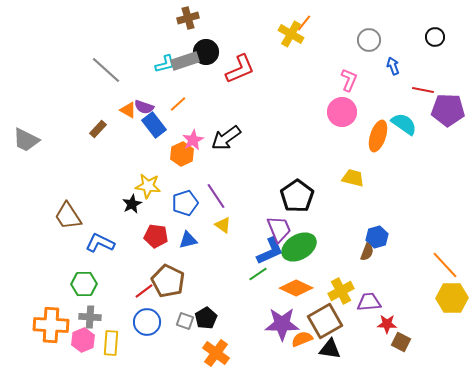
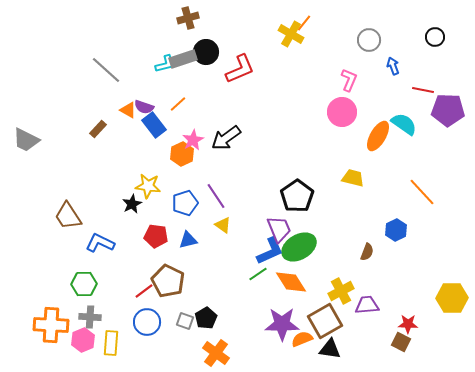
gray rectangle at (185, 61): moved 2 px left, 2 px up
orange ellipse at (378, 136): rotated 12 degrees clockwise
blue hexagon at (377, 237): moved 19 px right, 7 px up; rotated 10 degrees counterclockwise
orange line at (445, 265): moved 23 px left, 73 px up
orange diamond at (296, 288): moved 5 px left, 6 px up; rotated 32 degrees clockwise
purple trapezoid at (369, 302): moved 2 px left, 3 px down
red star at (387, 324): moved 21 px right
